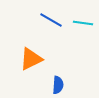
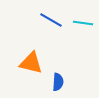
orange triangle: moved 4 px down; rotated 40 degrees clockwise
blue semicircle: moved 3 px up
